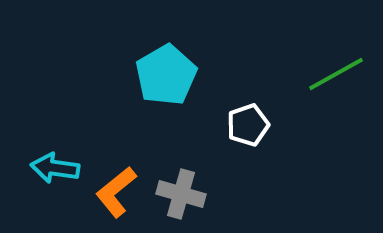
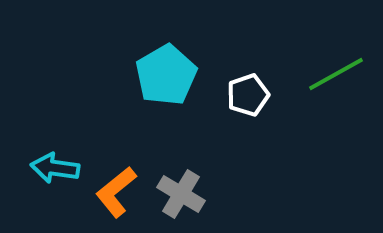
white pentagon: moved 30 px up
gray cross: rotated 15 degrees clockwise
